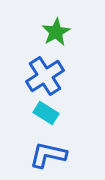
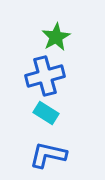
green star: moved 5 px down
blue cross: rotated 18 degrees clockwise
